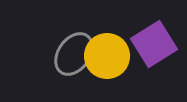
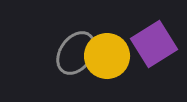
gray ellipse: moved 2 px right, 1 px up
